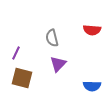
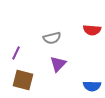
gray semicircle: rotated 90 degrees counterclockwise
brown square: moved 1 px right, 2 px down
